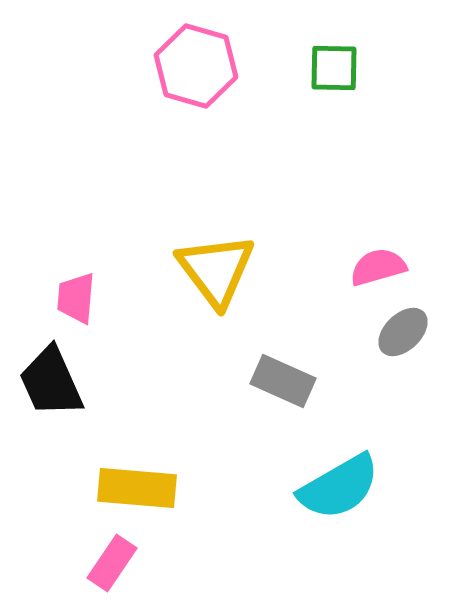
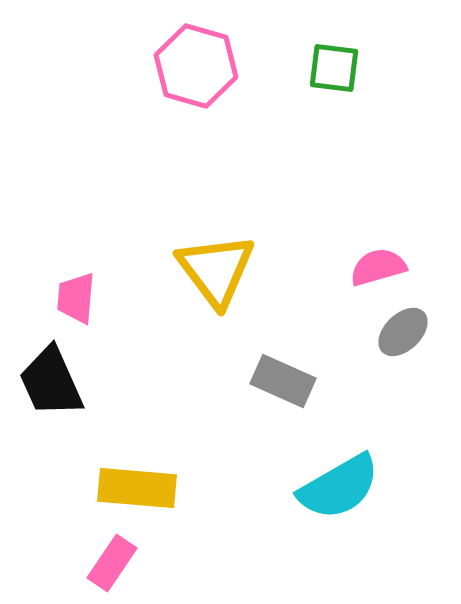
green square: rotated 6 degrees clockwise
